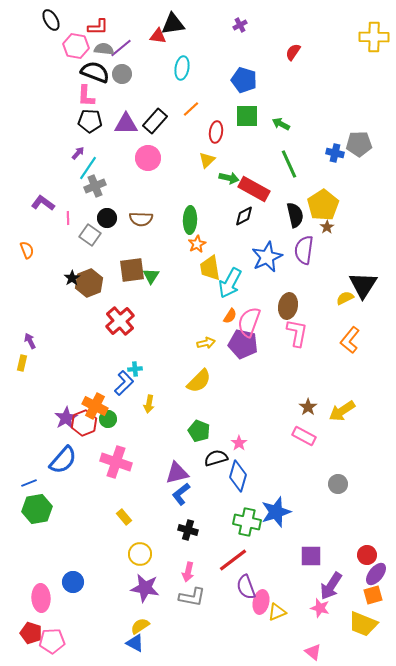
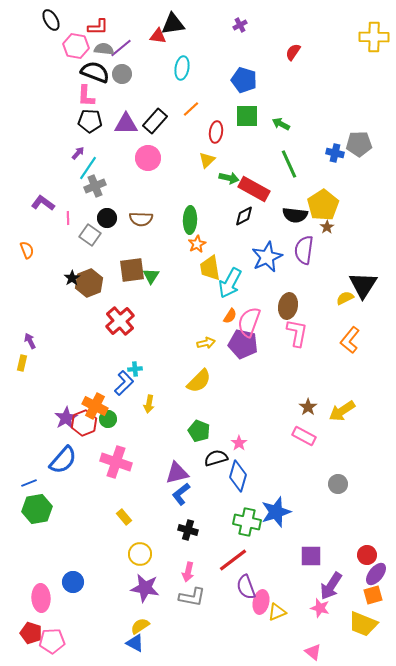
black semicircle at (295, 215): rotated 110 degrees clockwise
